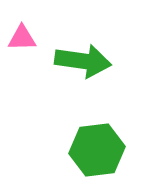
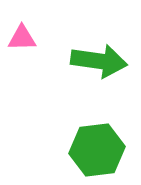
green arrow: moved 16 px right
